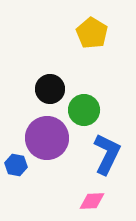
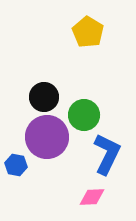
yellow pentagon: moved 4 px left, 1 px up
black circle: moved 6 px left, 8 px down
green circle: moved 5 px down
purple circle: moved 1 px up
pink diamond: moved 4 px up
